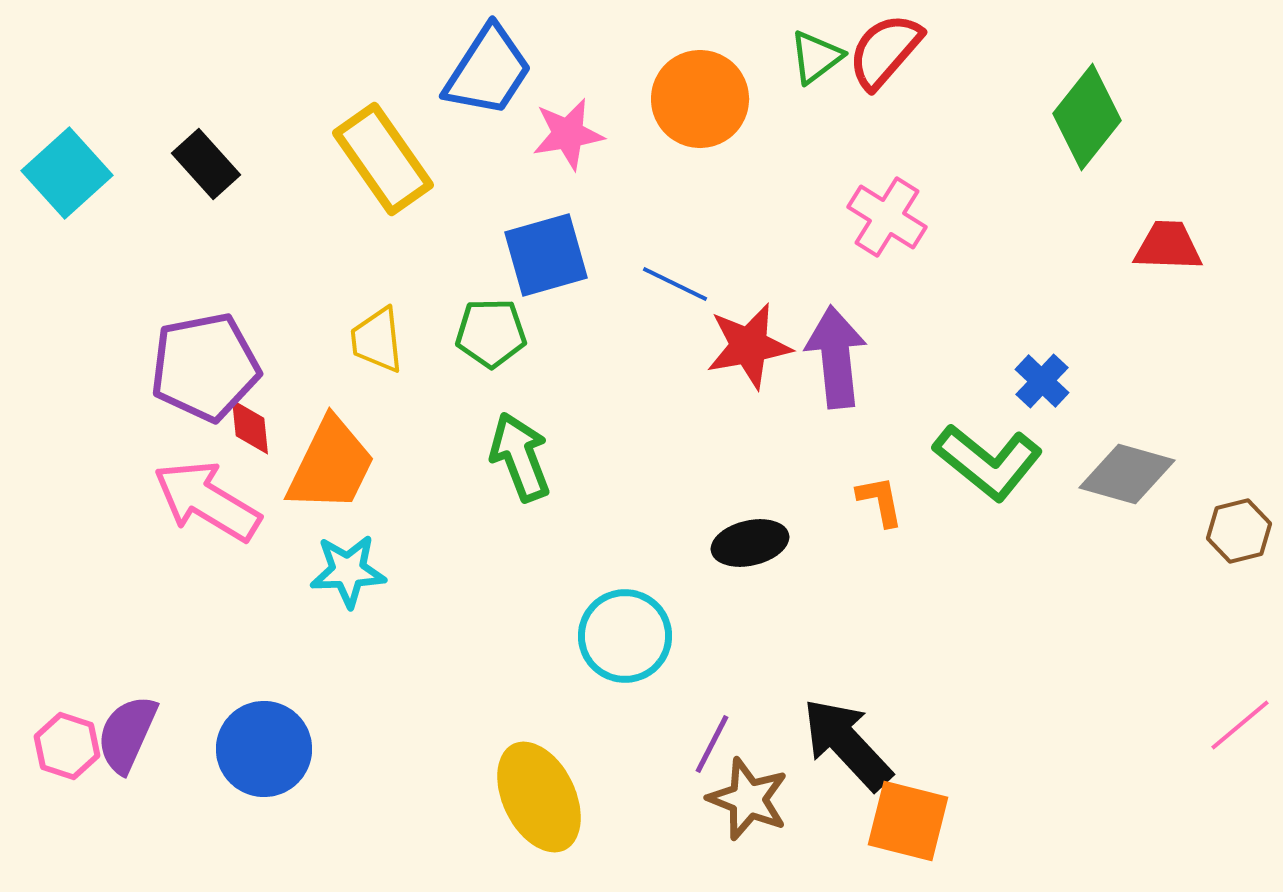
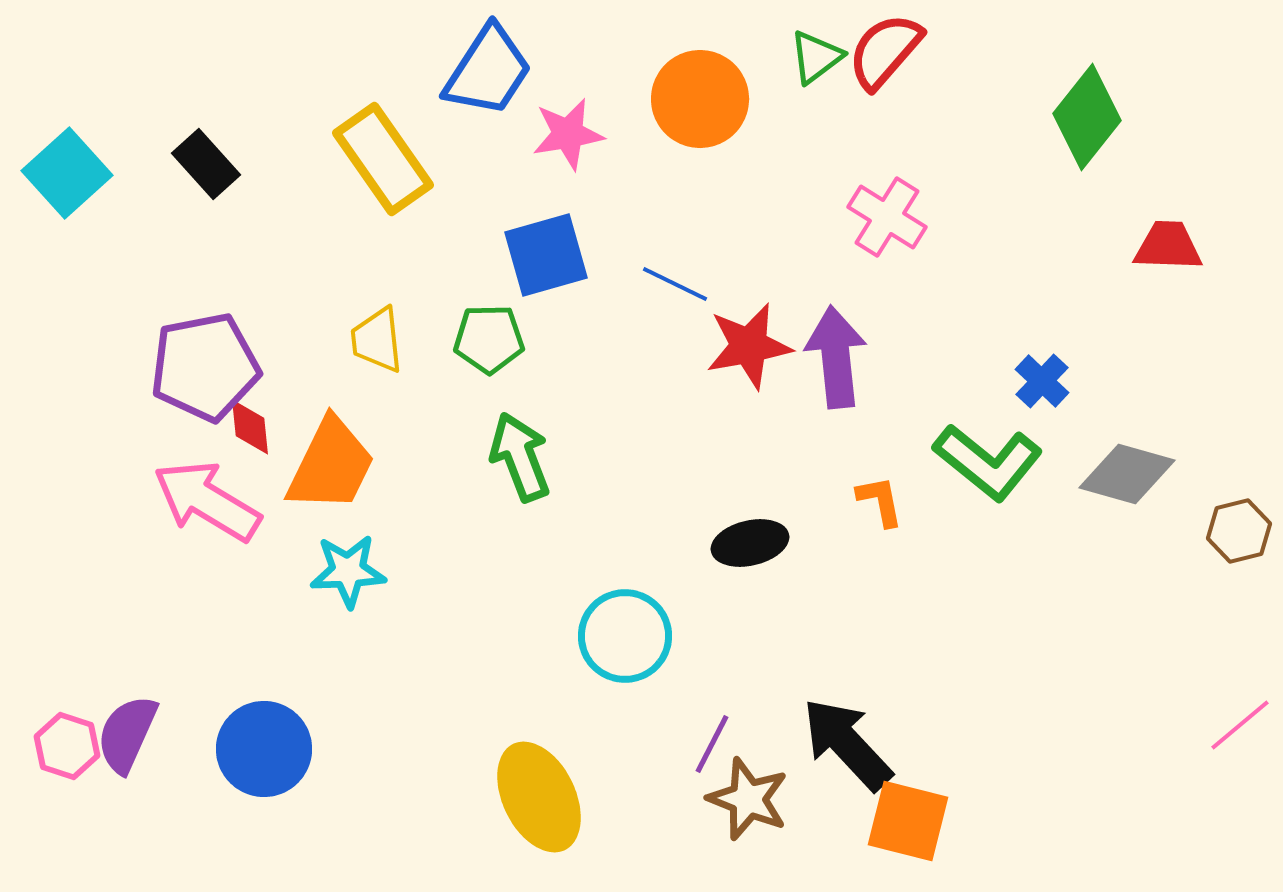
green pentagon: moved 2 px left, 6 px down
